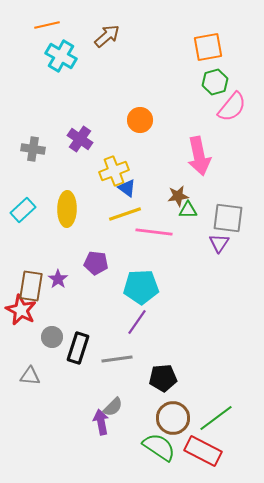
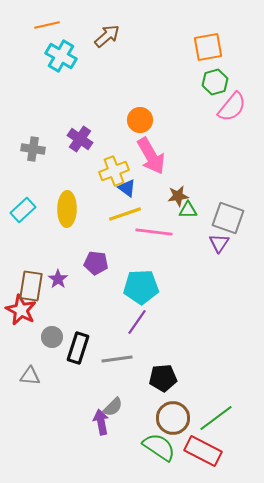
pink arrow: moved 48 px left; rotated 18 degrees counterclockwise
gray square: rotated 12 degrees clockwise
